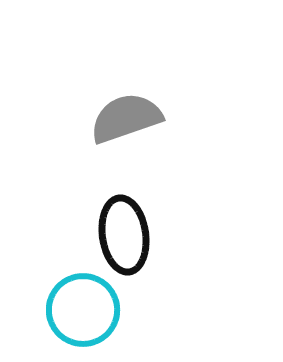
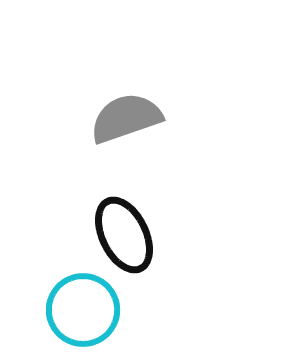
black ellipse: rotated 18 degrees counterclockwise
